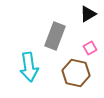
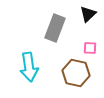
black triangle: rotated 12 degrees counterclockwise
gray rectangle: moved 8 px up
pink square: rotated 32 degrees clockwise
